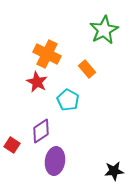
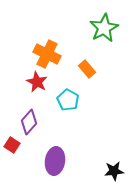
green star: moved 2 px up
purple diamond: moved 12 px left, 9 px up; rotated 15 degrees counterclockwise
